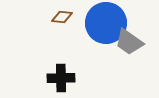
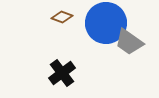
brown diamond: rotated 15 degrees clockwise
black cross: moved 1 px right, 5 px up; rotated 36 degrees counterclockwise
